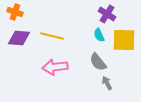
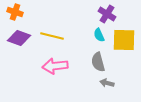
purple diamond: rotated 15 degrees clockwise
gray semicircle: rotated 24 degrees clockwise
pink arrow: moved 1 px up
gray arrow: rotated 48 degrees counterclockwise
